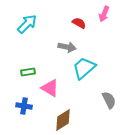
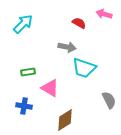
pink arrow: rotated 84 degrees clockwise
cyan arrow: moved 4 px left
cyan trapezoid: rotated 120 degrees counterclockwise
brown diamond: moved 2 px right
